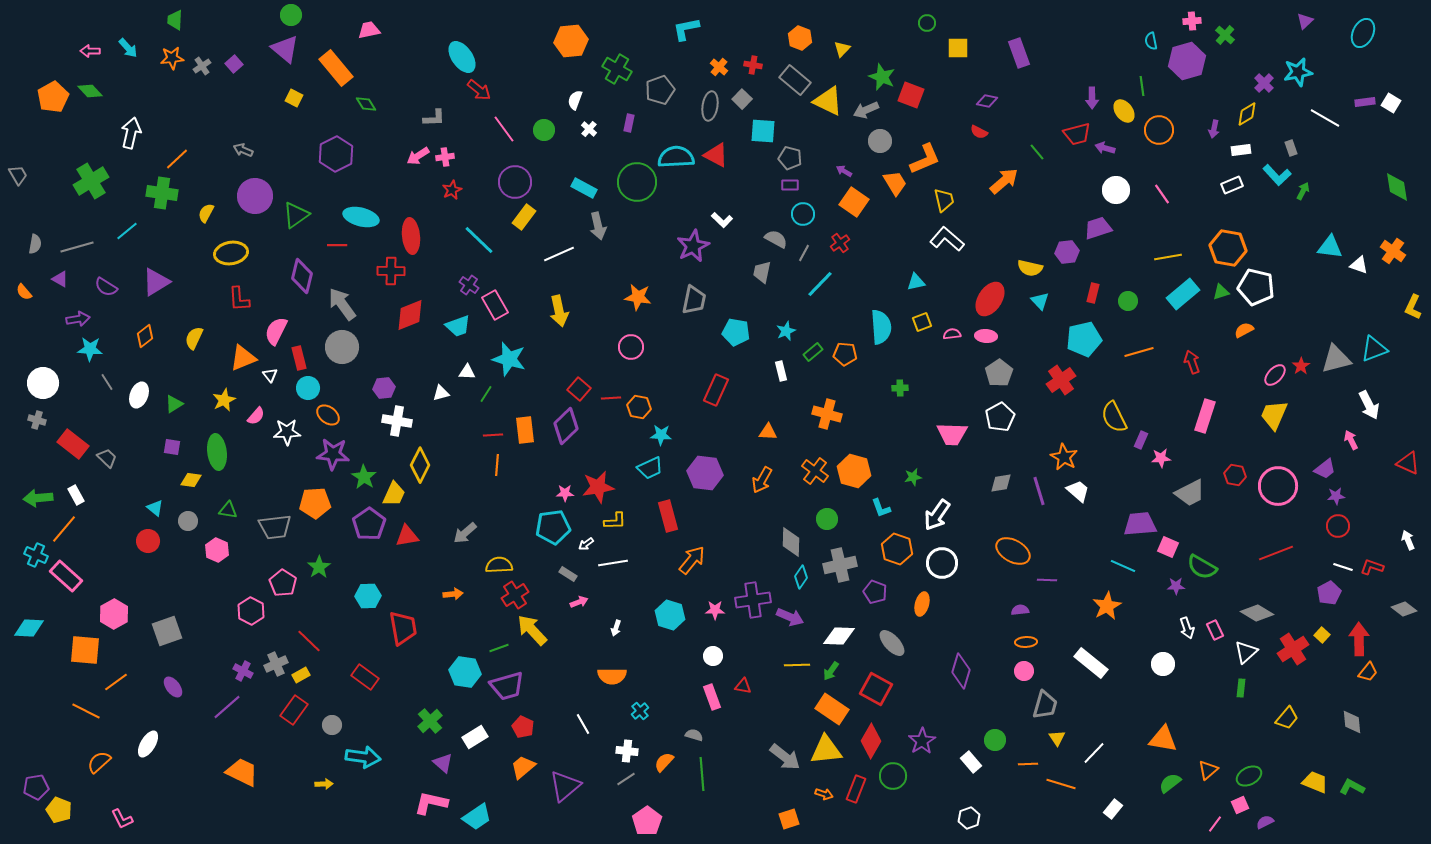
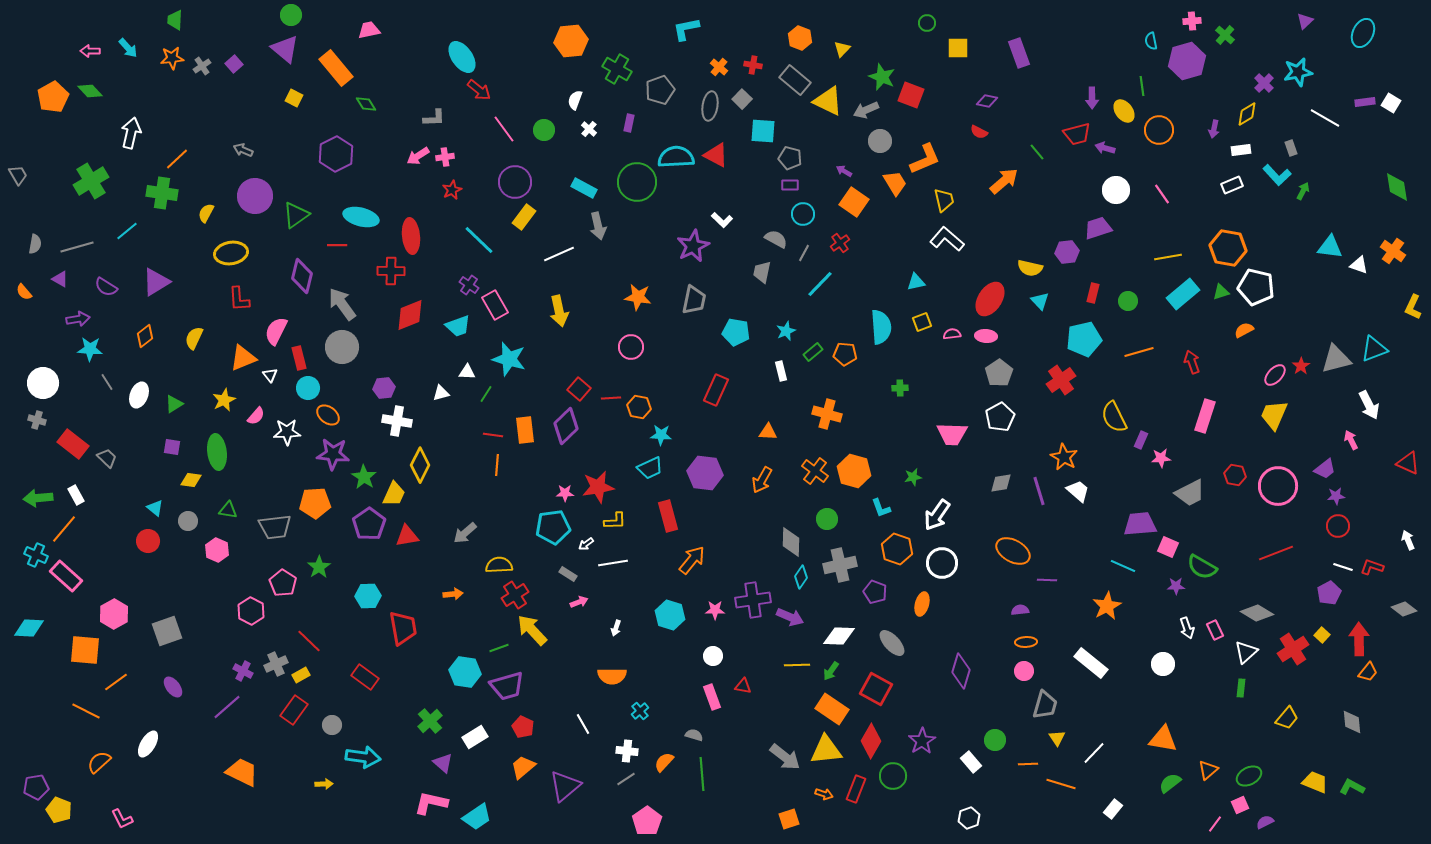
red line at (493, 435): rotated 12 degrees clockwise
